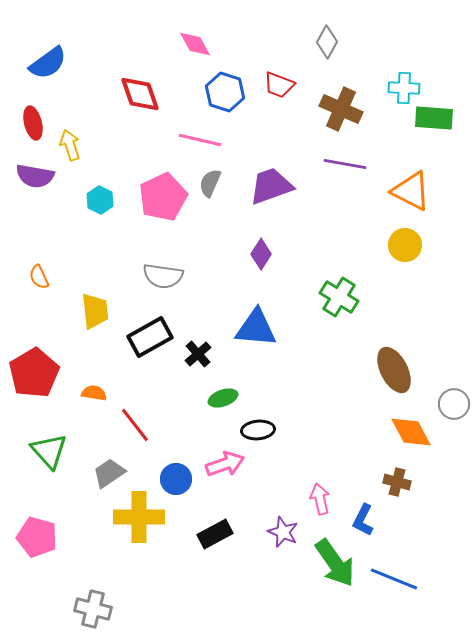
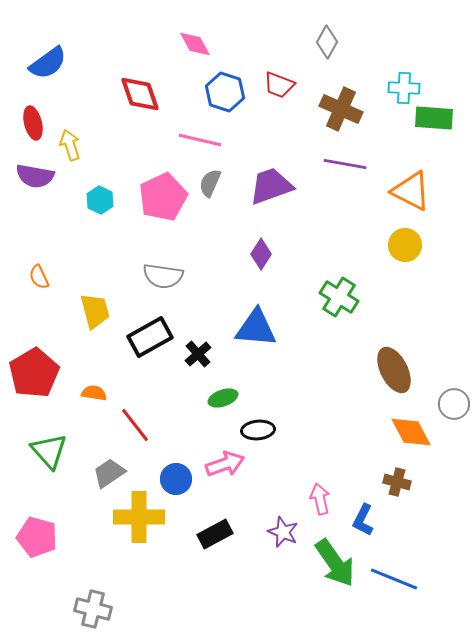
yellow trapezoid at (95, 311): rotated 9 degrees counterclockwise
